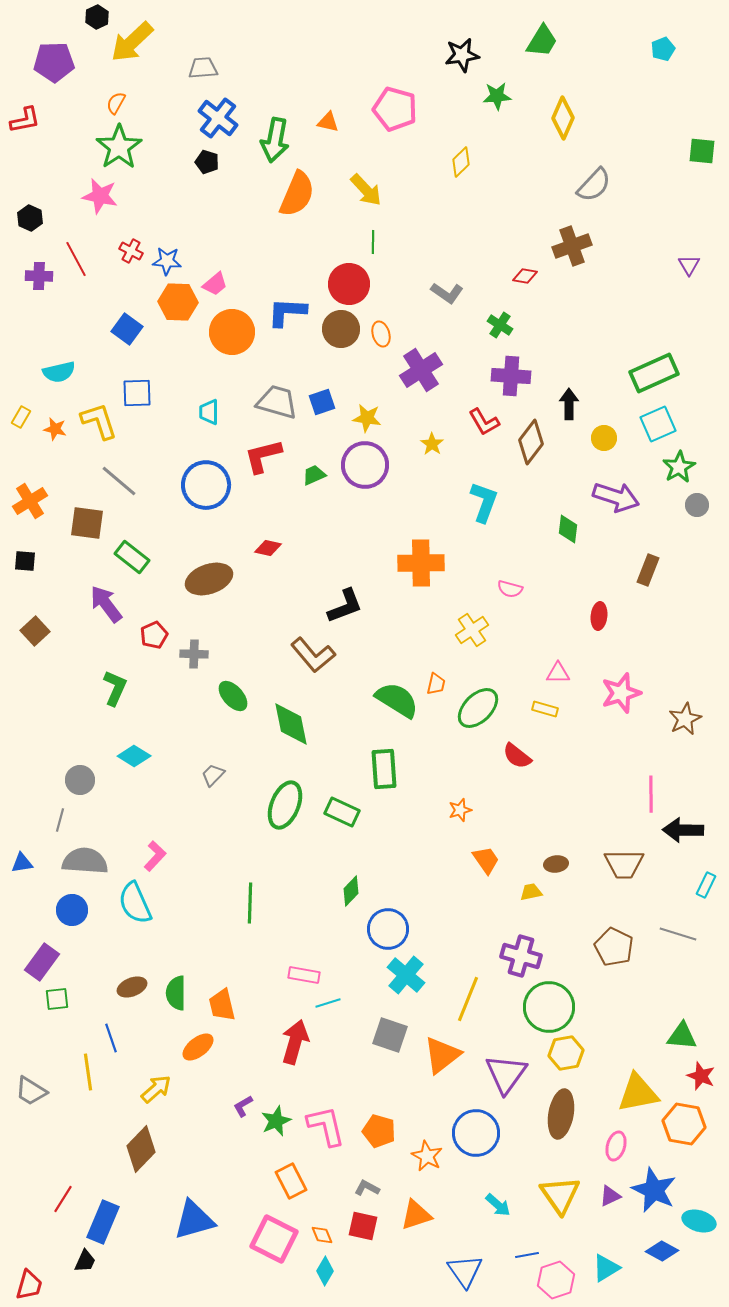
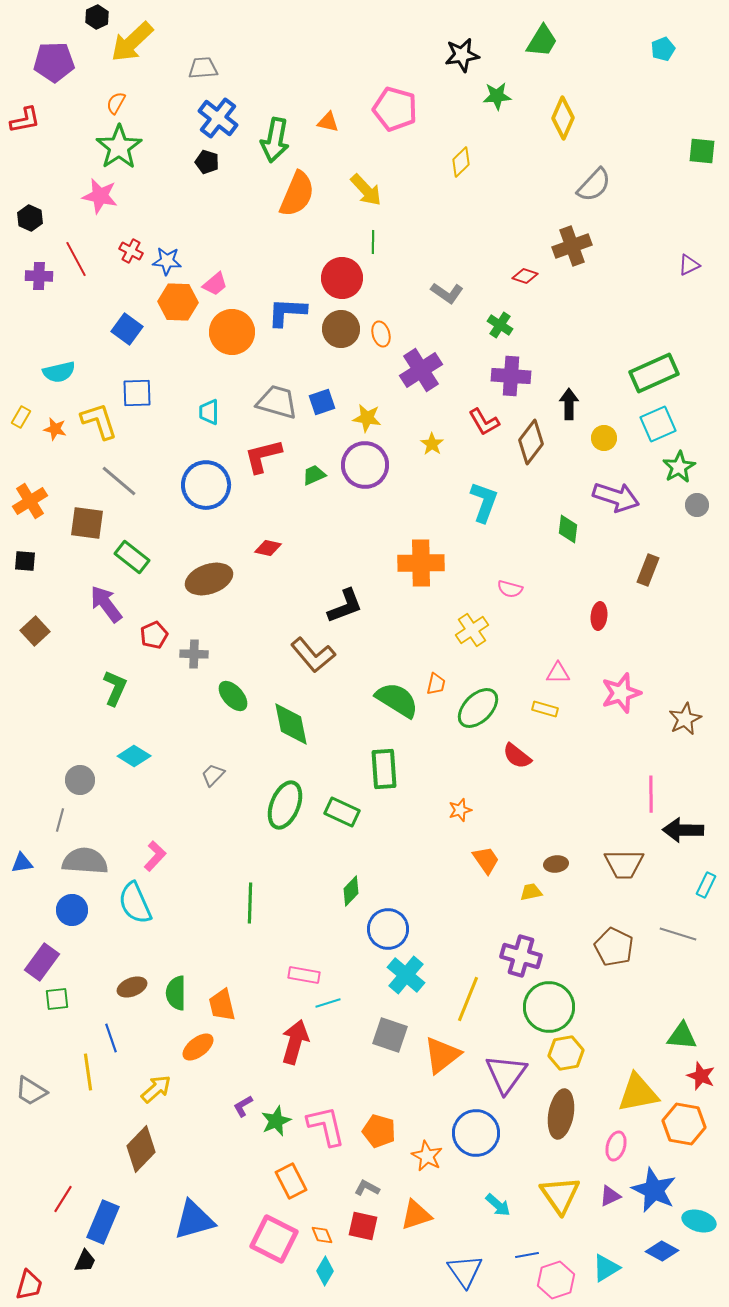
purple triangle at (689, 265): rotated 35 degrees clockwise
red diamond at (525, 276): rotated 10 degrees clockwise
red circle at (349, 284): moved 7 px left, 6 px up
